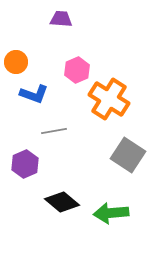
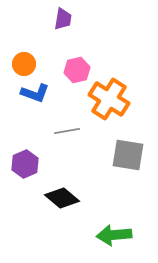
purple trapezoid: moved 2 px right; rotated 95 degrees clockwise
orange circle: moved 8 px right, 2 px down
pink hexagon: rotated 10 degrees clockwise
blue L-shape: moved 1 px right, 1 px up
gray line: moved 13 px right
gray square: rotated 24 degrees counterclockwise
black diamond: moved 4 px up
green arrow: moved 3 px right, 22 px down
